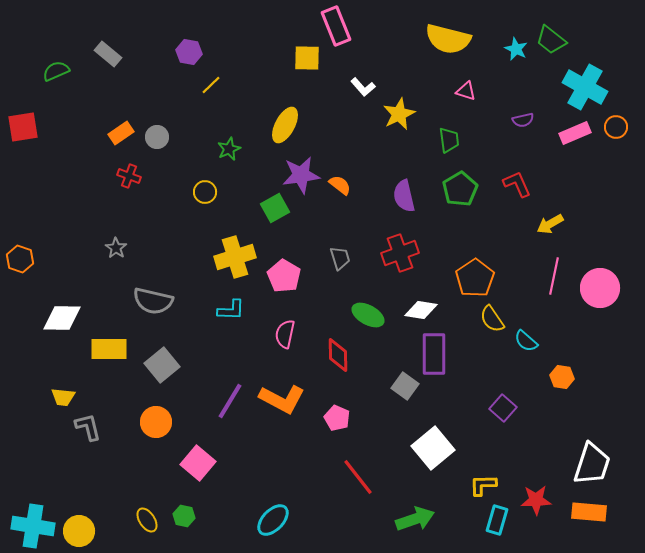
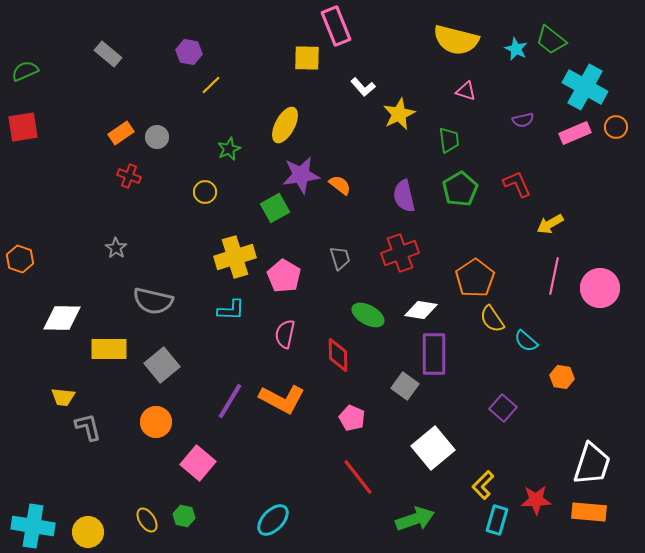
yellow semicircle at (448, 39): moved 8 px right, 1 px down
green semicircle at (56, 71): moved 31 px left
pink pentagon at (337, 418): moved 15 px right
yellow L-shape at (483, 485): rotated 44 degrees counterclockwise
yellow circle at (79, 531): moved 9 px right, 1 px down
